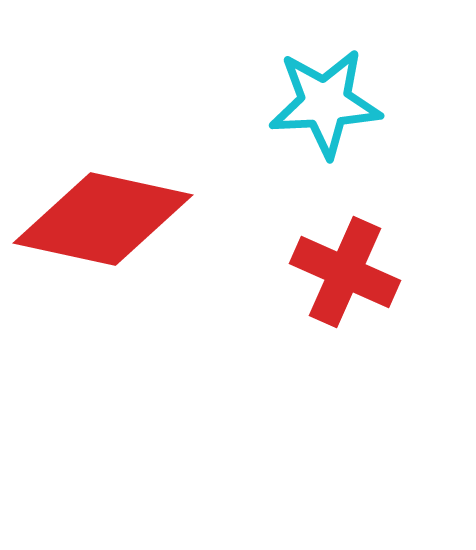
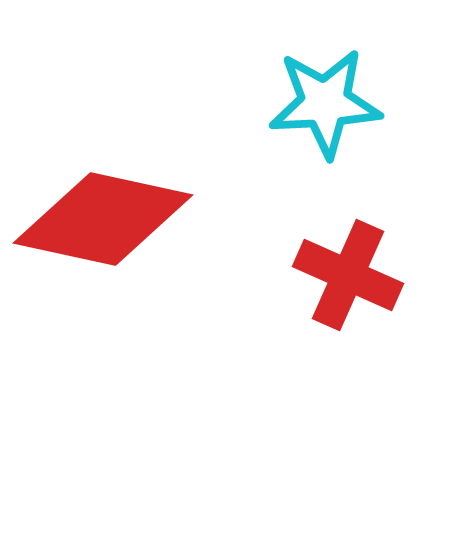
red cross: moved 3 px right, 3 px down
